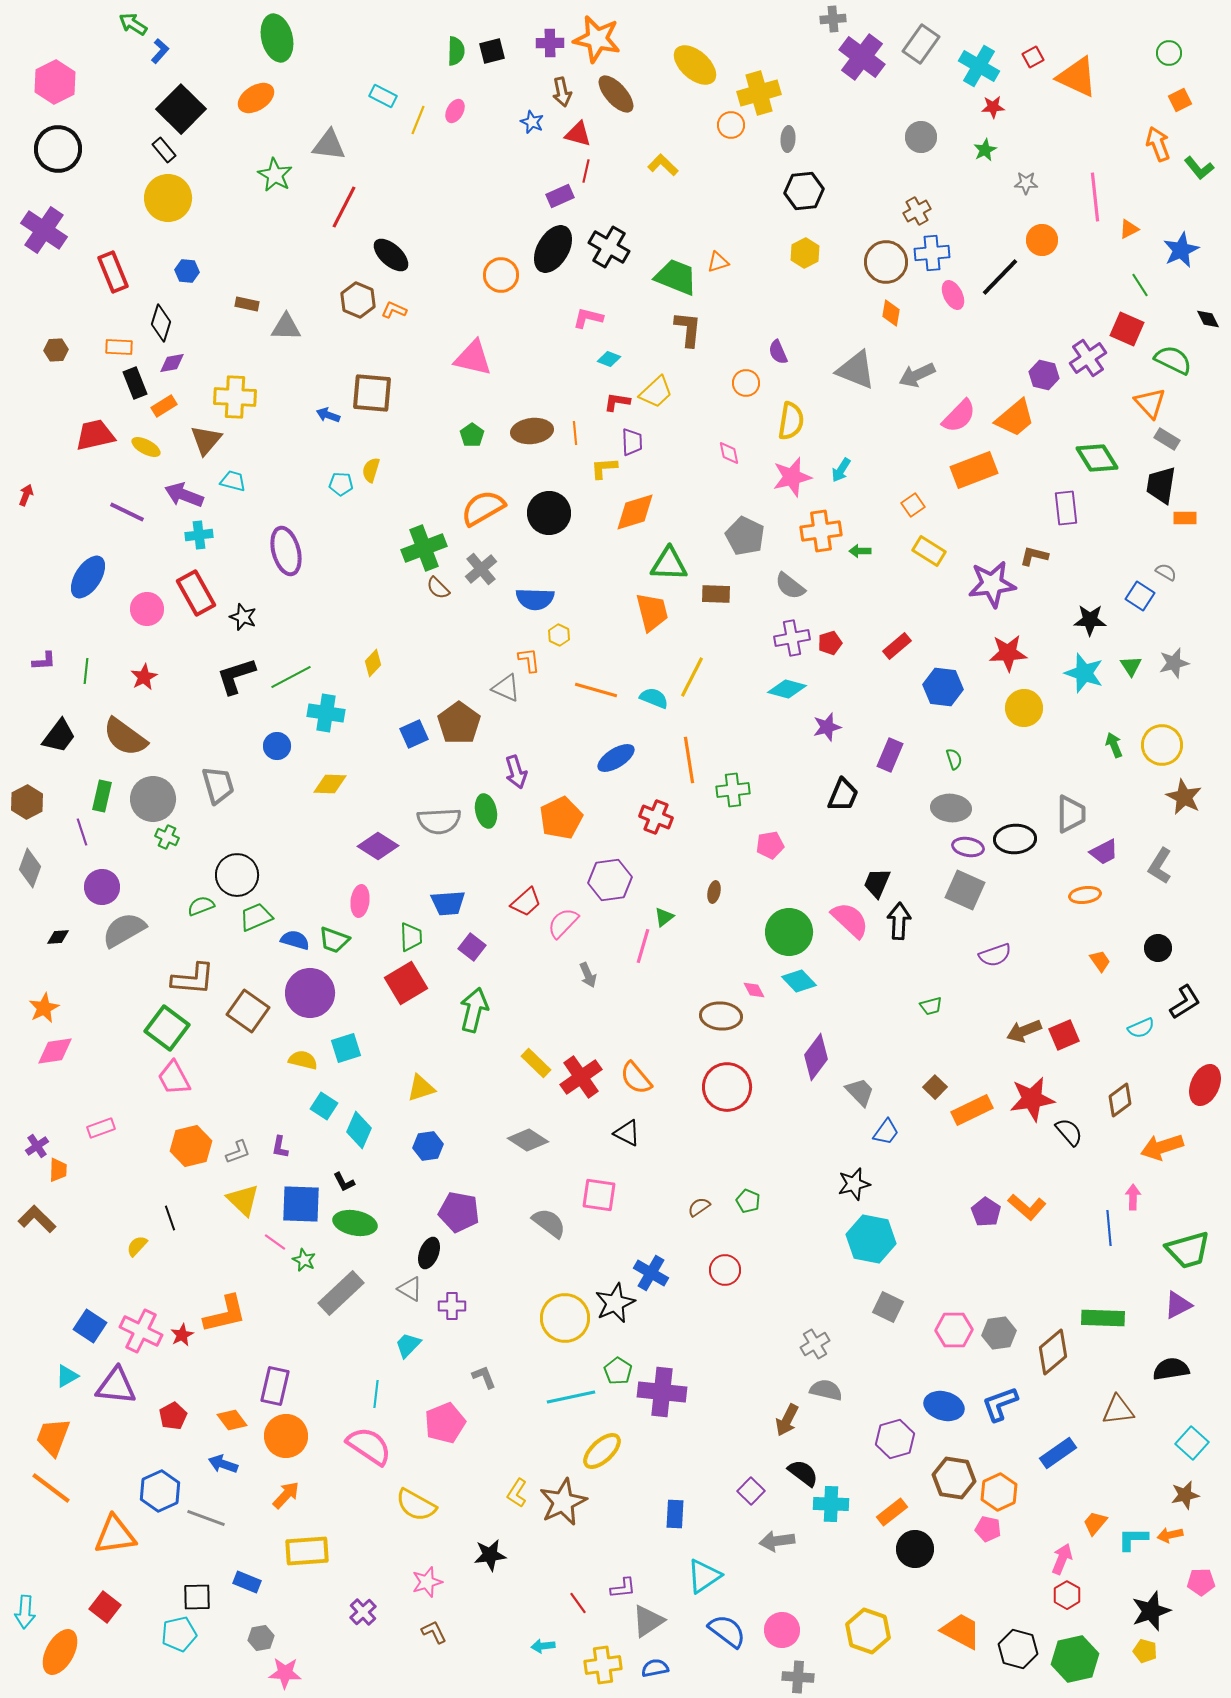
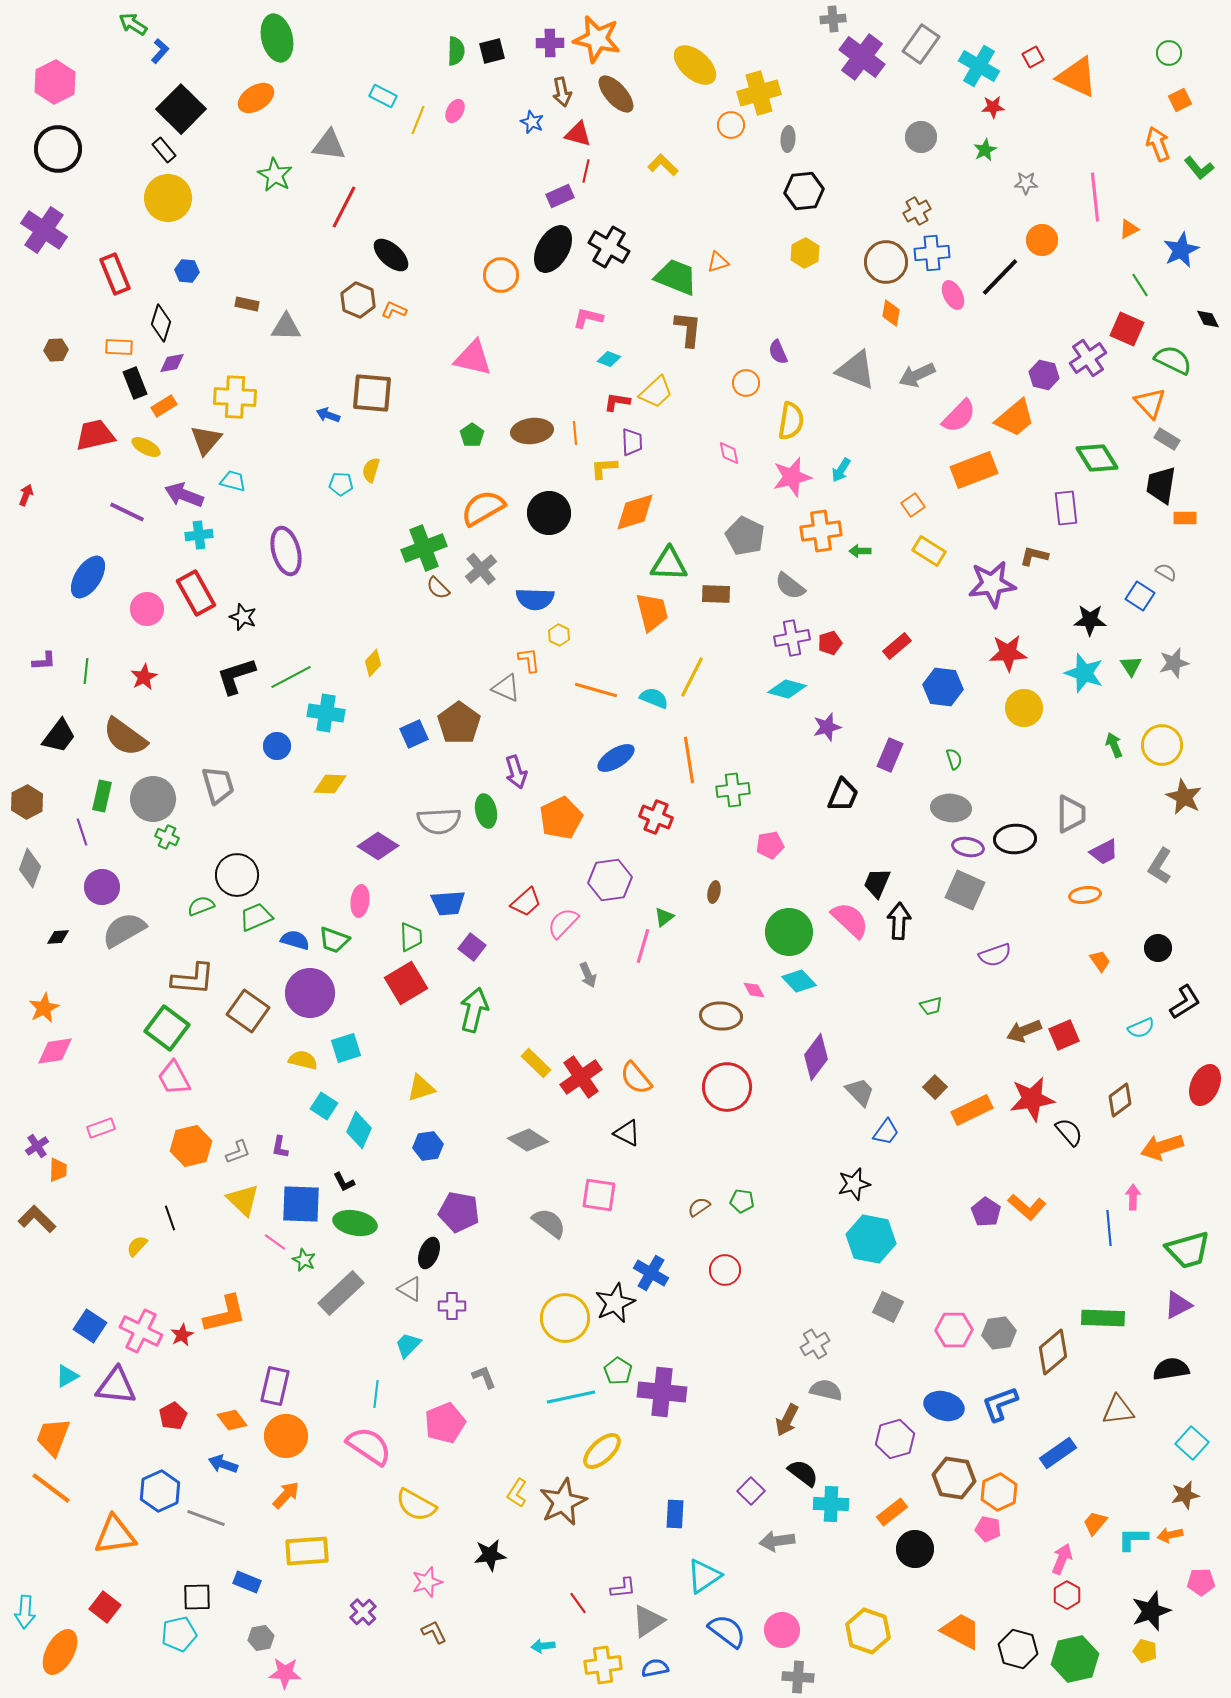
red rectangle at (113, 272): moved 2 px right, 2 px down
green pentagon at (748, 1201): moved 6 px left; rotated 15 degrees counterclockwise
